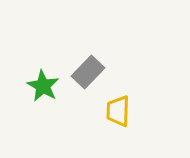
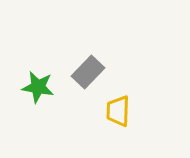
green star: moved 5 px left, 1 px down; rotated 20 degrees counterclockwise
